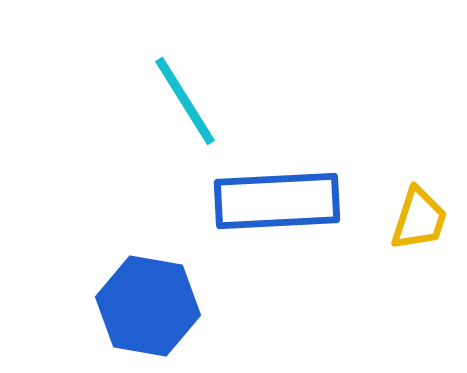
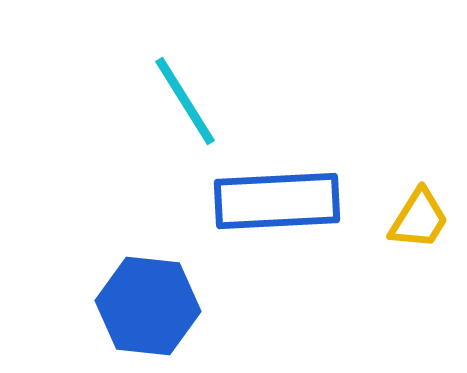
yellow trapezoid: rotated 14 degrees clockwise
blue hexagon: rotated 4 degrees counterclockwise
